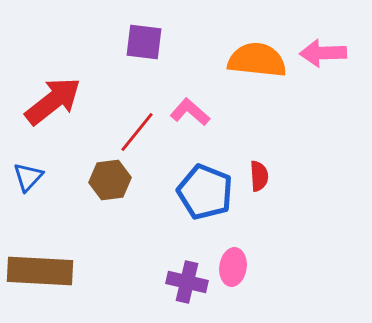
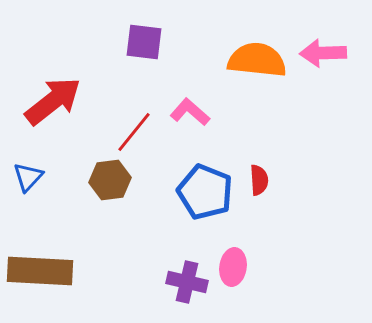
red line: moved 3 px left
red semicircle: moved 4 px down
